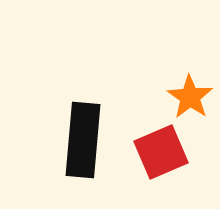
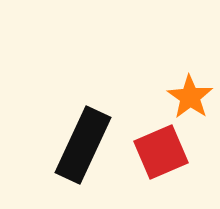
black rectangle: moved 5 px down; rotated 20 degrees clockwise
